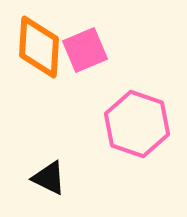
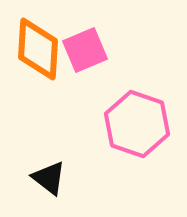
orange diamond: moved 1 px left, 2 px down
black triangle: rotated 12 degrees clockwise
